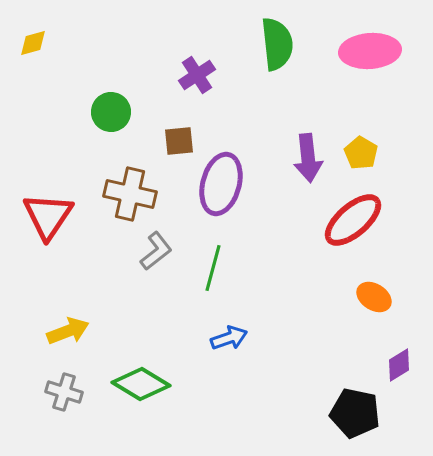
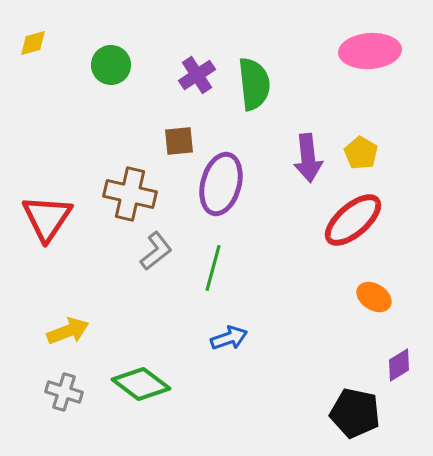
green semicircle: moved 23 px left, 40 px down
green circle: moved 47 px up
red triangle: moved 1 px left, 2 px down
green diamond: rotated 6 degrees clockwise
